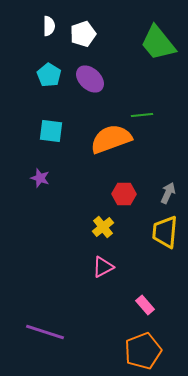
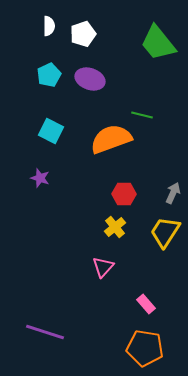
cyan pentagon: rotated 15 degrees clockwise
purple ellipse: rotated 24 degrees counterclockwise
green line: rotated 20 degrees clockwise
cyan square: rotated 20 degrees clockwise
gray arrow: moved 5 px right
yellow cross: moved 12 px right
yellow trapezoid: rotated 28 degrees clockwise
pink triangle: rotated 20 degrees counterclockwise
pink rectangle: moved 1 px right, 1 px up
orange pentagon: moved 2 px right, 3 px up; rotated 30 degrees clockwise
